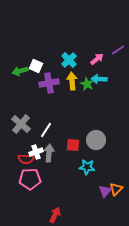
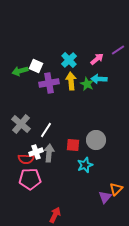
yellow arrow: moved 1 px left
cyan star: moved 2 px left, 2 px up; rotated 28 degrees counterclockwise
purple triangle: moved 6 px down
